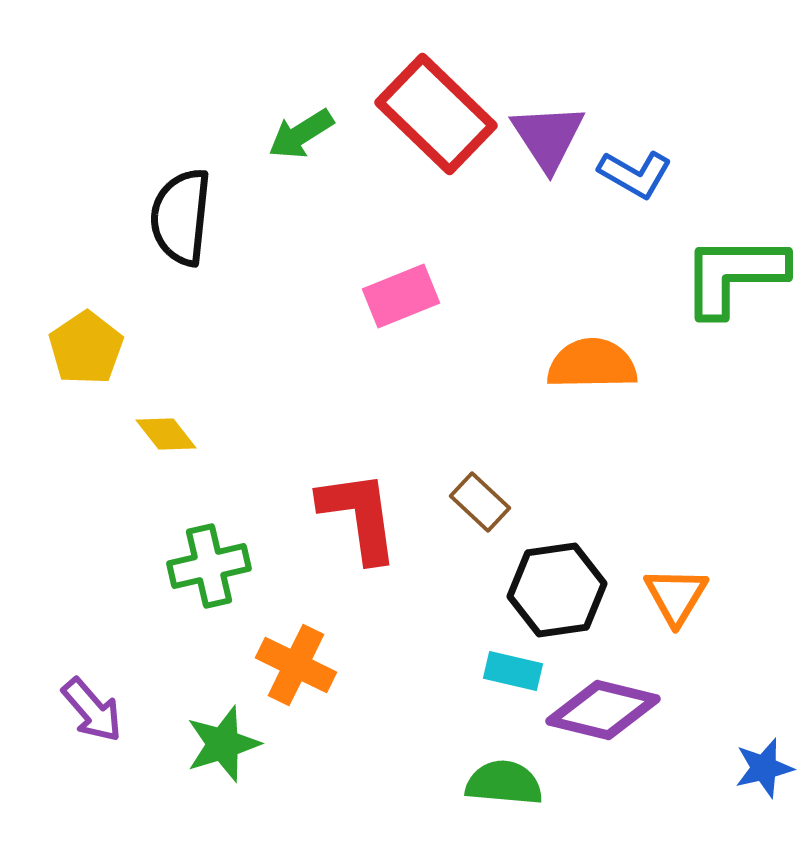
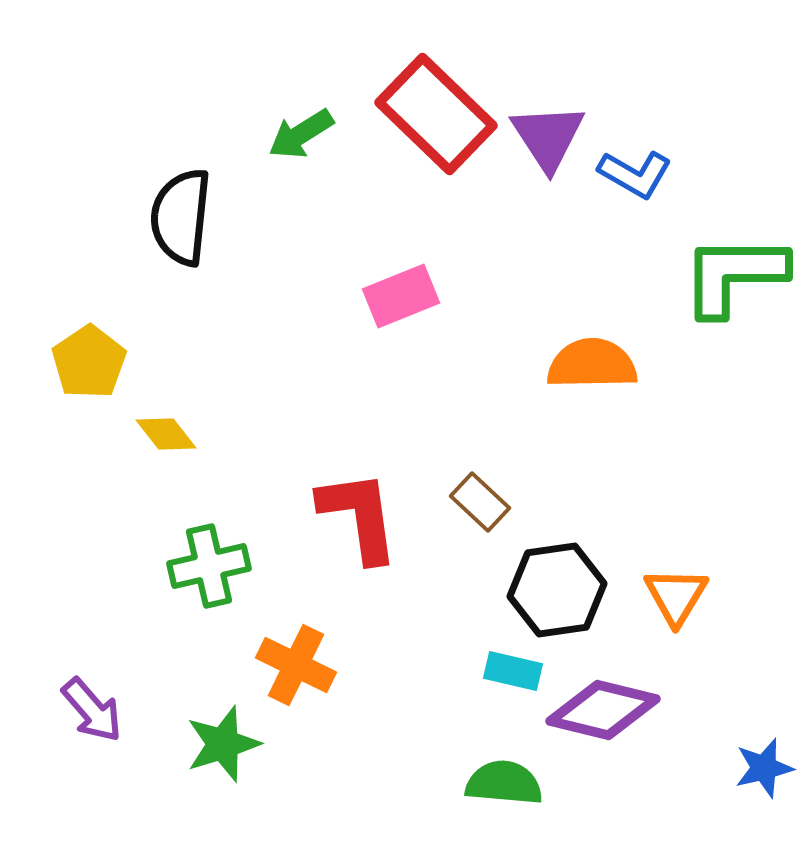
yellow pentagon: moved 3 px right, 14 px down
